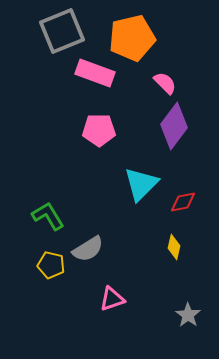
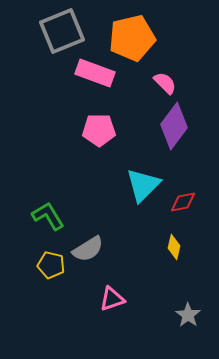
cyan triangle: moved 2 px right, 1 px down
